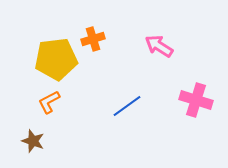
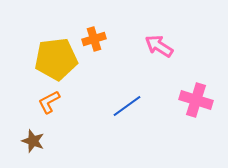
orange cross: moved 1 px right
